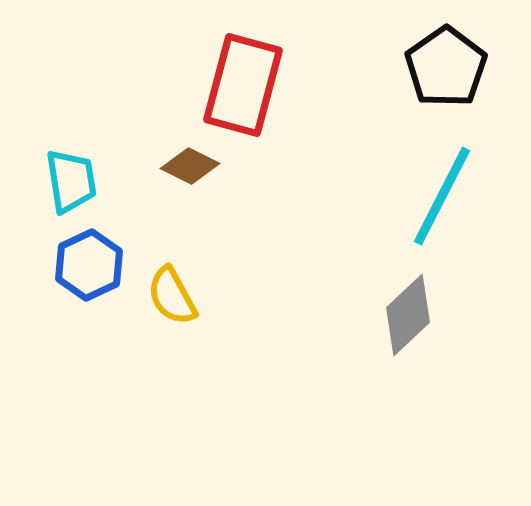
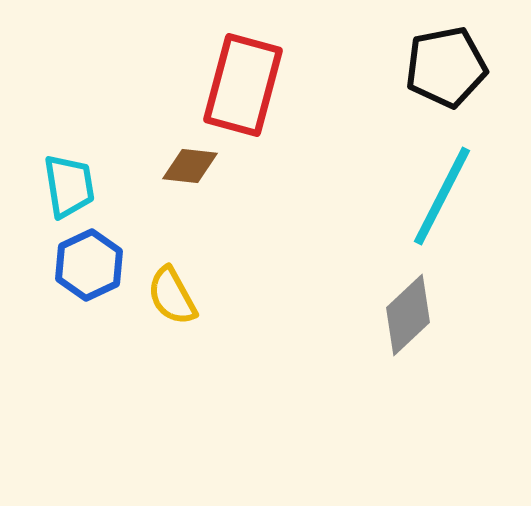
black pentagon: rotated 24 degrees clockwise
brown diamond: rotated 20 degrees counterclockwise
cyan trapezoid: moved 2 px left, 5 px down
